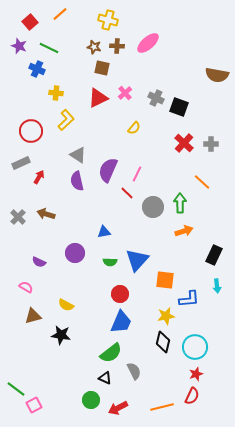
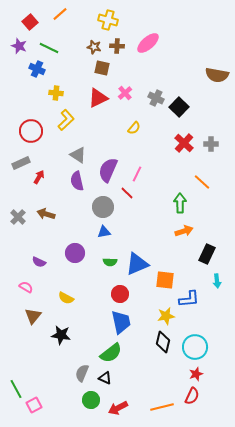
black square at (179, 107): rotated 24 degrees clockwise
gray circle at (153, 207): moved 50 px left
black rectangle at (214, 255): moved 7 px left, 1 px up
blue triangle at (137, 260): moved 4 px down; rotated 25 degrees clockwise
cyan arrow at (217, 286): moved 5 px up
yellow semicircle at (66, 305): moved 7 px up
brown triangle at (33, 316): rotated 36 degrees counterclockwise
blue trapezoid at (121, 322): rotated 35 degrees counterclockwise
gray semicircle at (134, 371): moved 52 px left, 2 px down; rotated 132 degrees counterclockwise
green line at (16, 389): rotated 24 degrees clockwise
